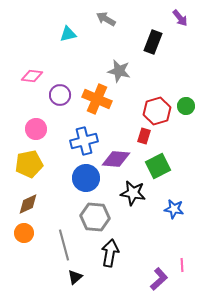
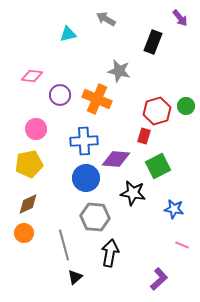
blue cross: rotated 12 degrees clockwise
pink line: moved 20 px up; rotated 64 degrees counterclockwise
